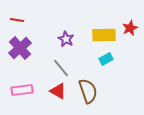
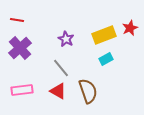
yellow rectangle: rotated 20 degrees counterclockwise
